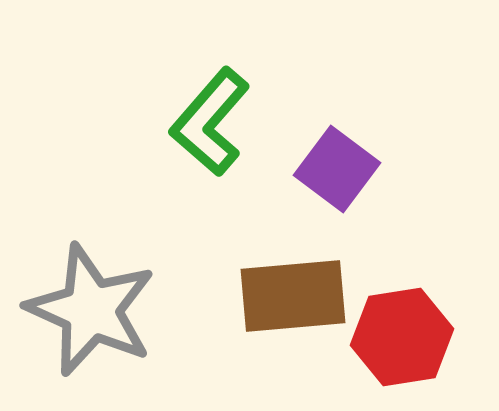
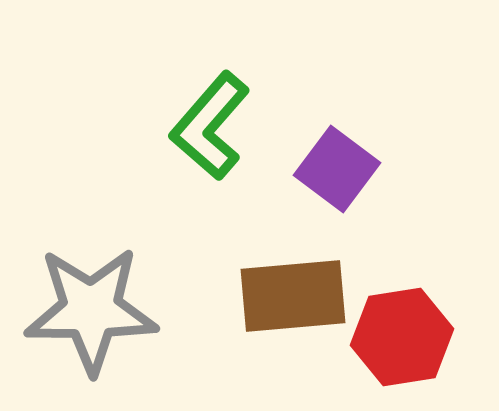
green L-shape: moved 4 px down
gray star: rotated 24 degrees counterclockwise
